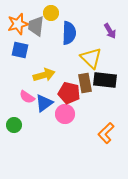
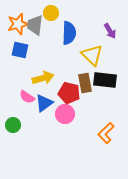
gray trapezoid: moved 1 px left, 1 px up
yellow triangle: moved 1 px right, 3 px up
yellow arrow: moved 1 px left, 3 px down
green circle: moved 1 px left
